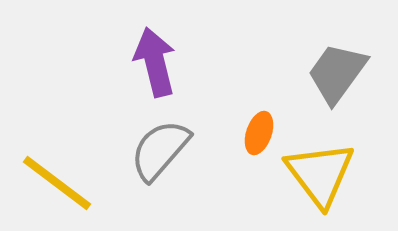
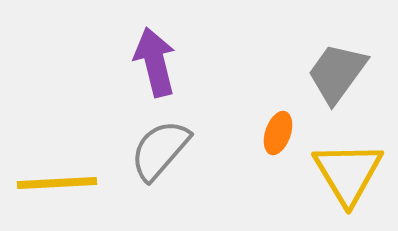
orange ellipse: moved 19 px right
yellow triangle: moved 28 px right, 1 px up; rotated 6 degrees clockwise
yellow line: rotated 40 degrees counterclockwise
